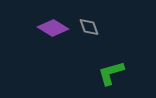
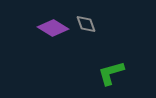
gray diamond: moved 3 px left, 3 px up
